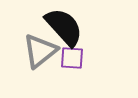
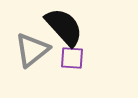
gray triangle: moved 8 px left, 1 px up
